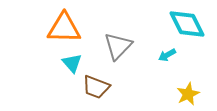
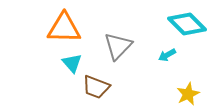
cyan diamond: rotated 18 degrees counterclockwise
